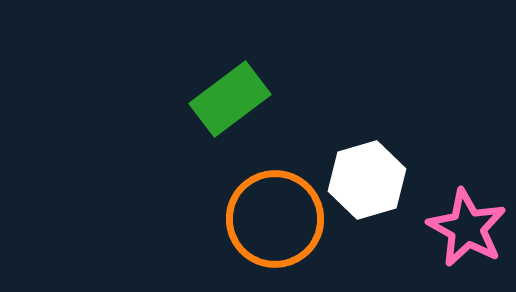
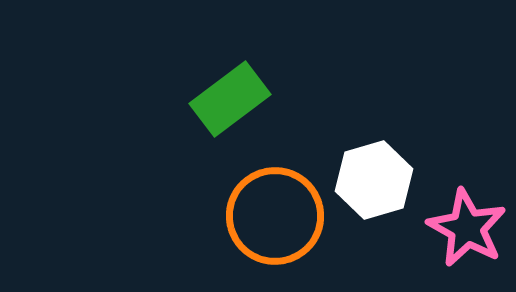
white hexagon: moved 7 px right
orange circle: moved 3 px up
